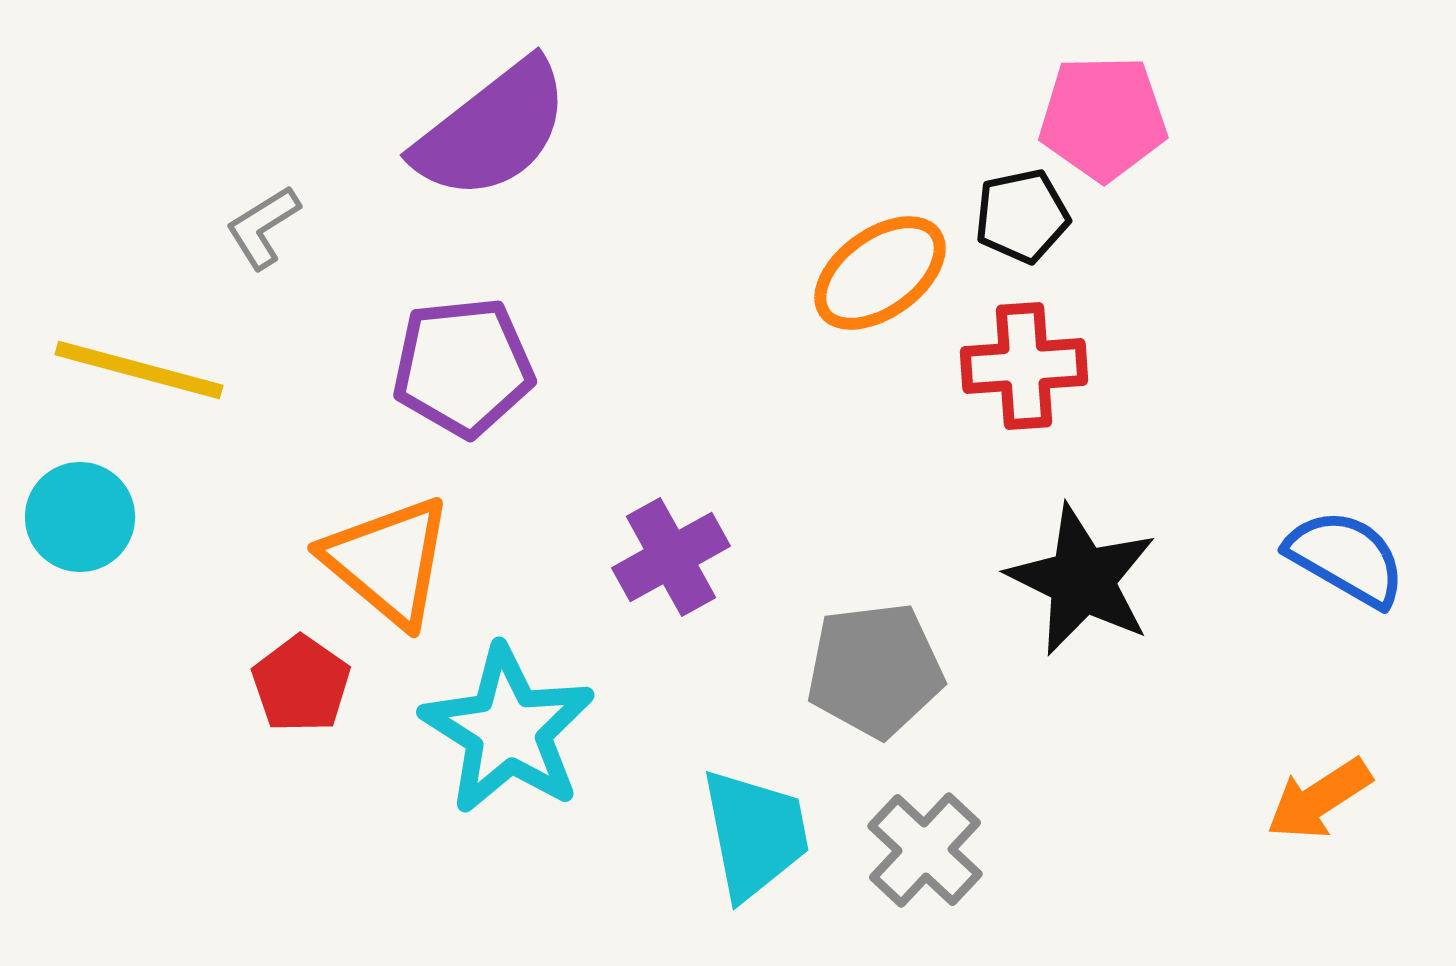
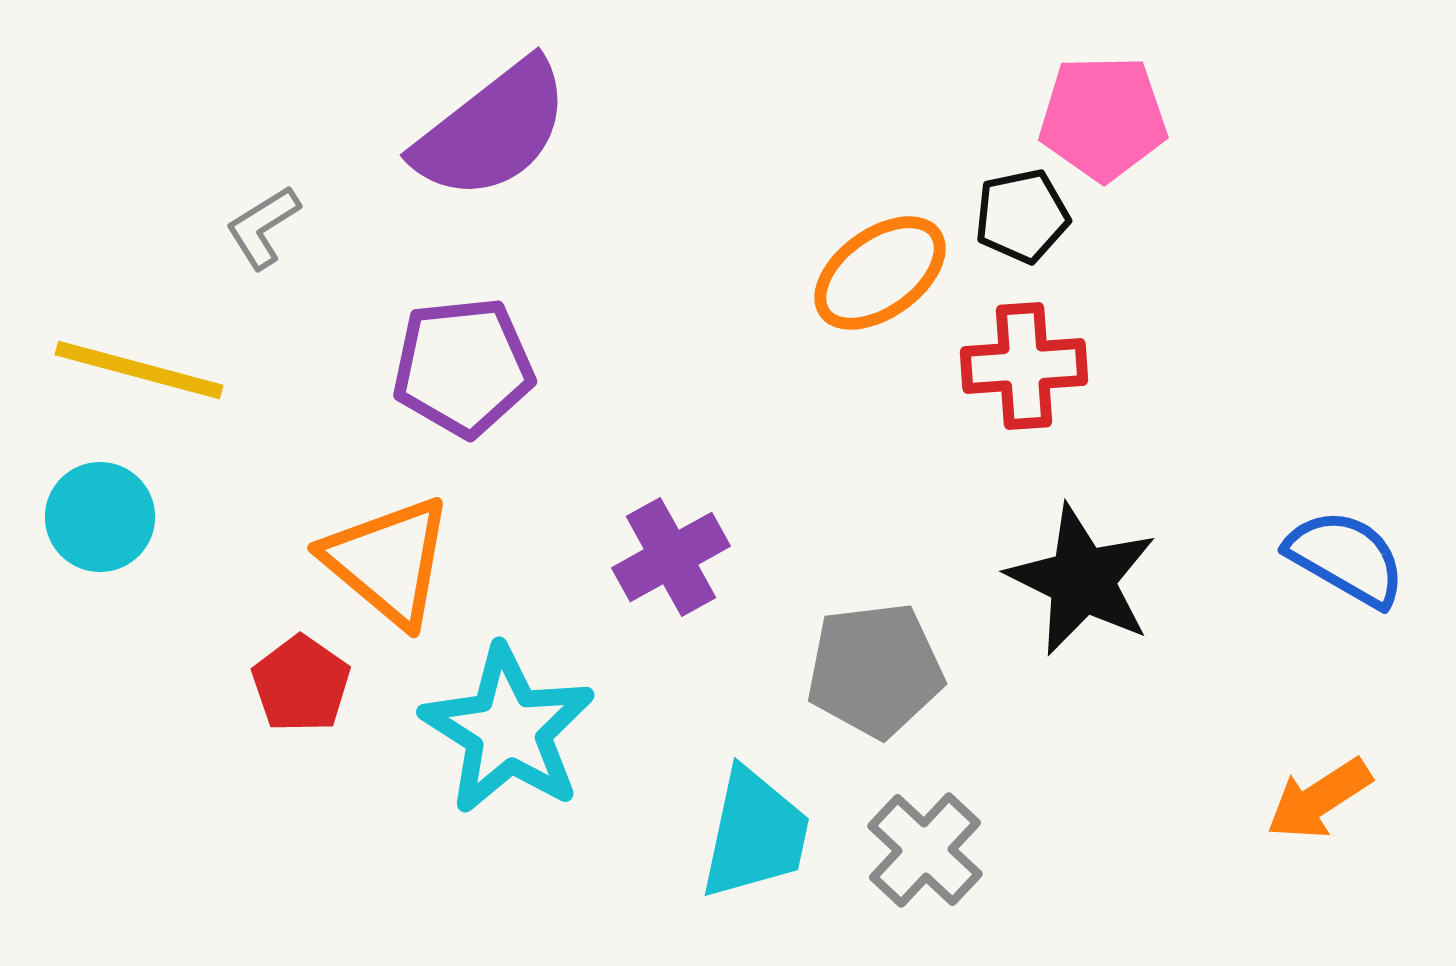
cyan circle: moved 20 px right
cyan trapezoid: rotated 23 degrees clockwise
